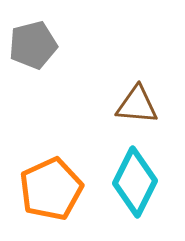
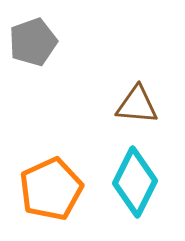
gray pentagon: moved 3 px up; rotated 6 degrees counterclockwise
